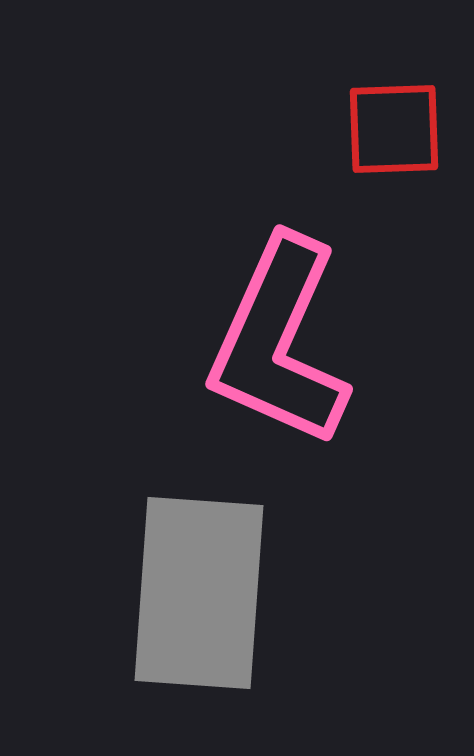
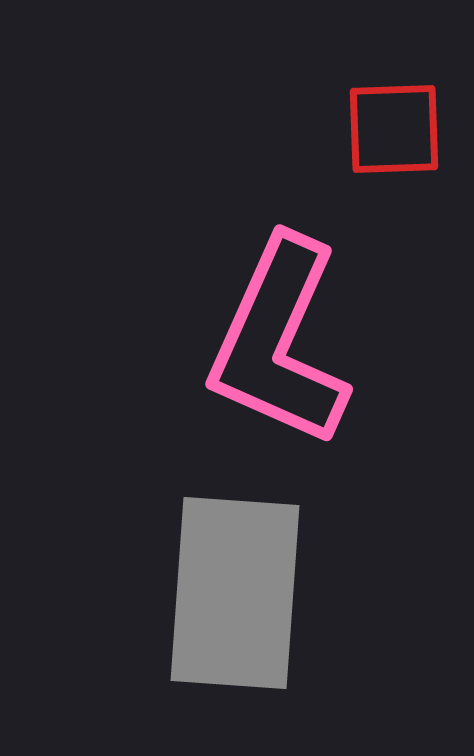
gray rectangle: moved 36 px right
